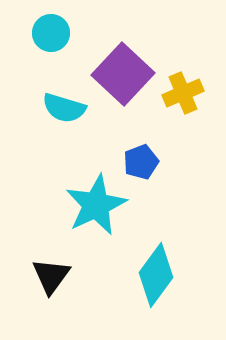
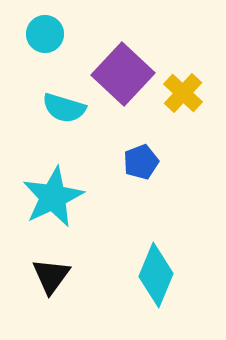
cyan circle: moved 6 px left, 1 px down
yellow cross: rotated 24 degrees counterclockwise
cyan star: moved 43 px left, 8 px up
cyan diamond: rotated 14 degrees counterclockwise
